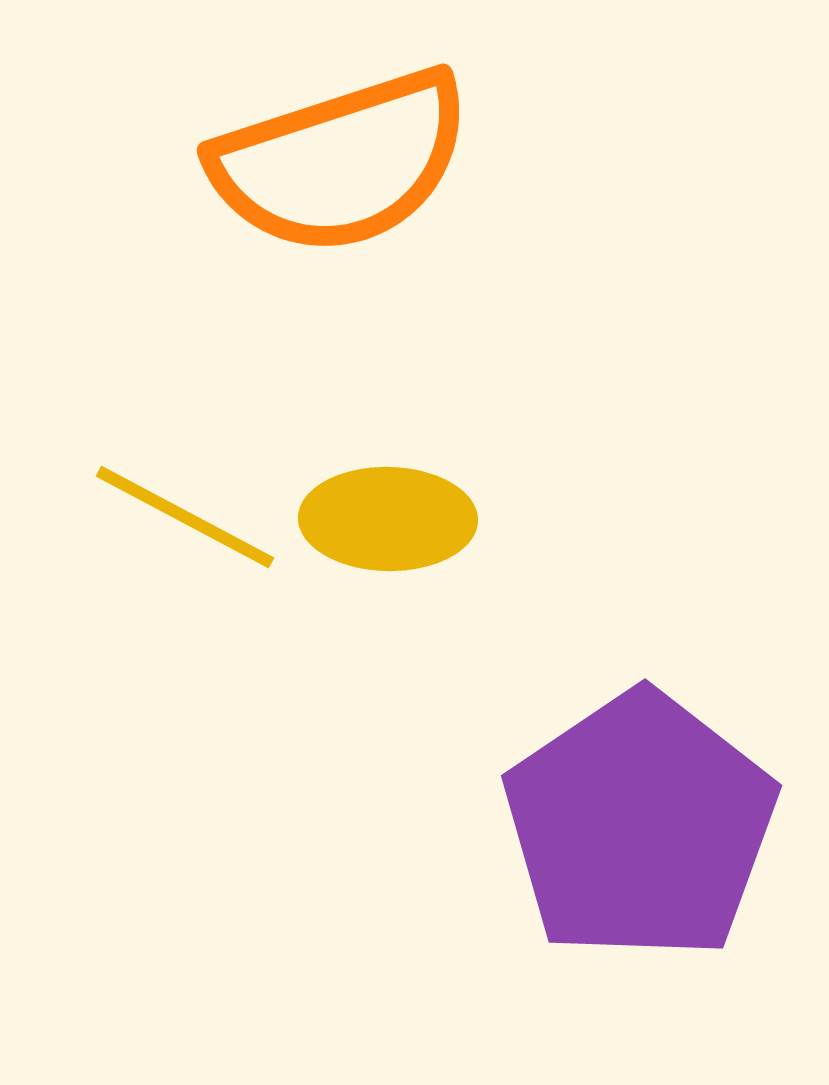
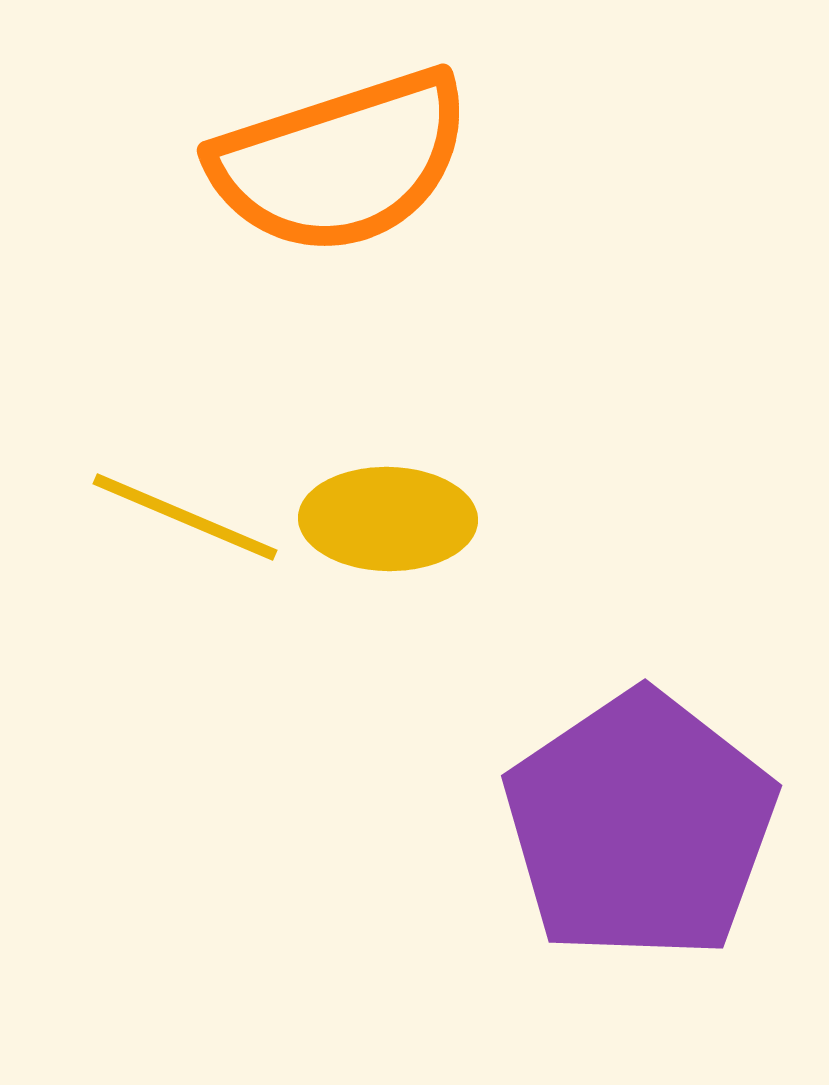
yellow line: rotated 5 degrees counterclockwise
